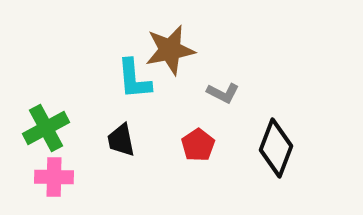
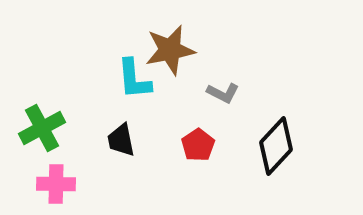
green cross: moved 4 px left
black diamond: moved 2 px up; rotated 22 degrees clockwise
pink cross: moved 2 px right, 7 px down
